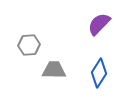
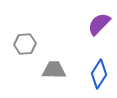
gray hexagon: moved 4 px left, 1 px up
blue diamond: moved 1 px down
